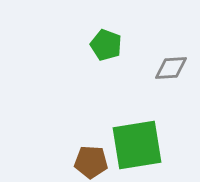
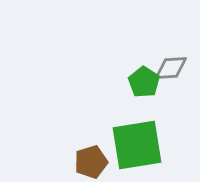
green pentagon: moved 38 px right, 37 px down; rotated 12 degrees clockwise
brown pentagon: rotated 20 degrees counterclockwise
